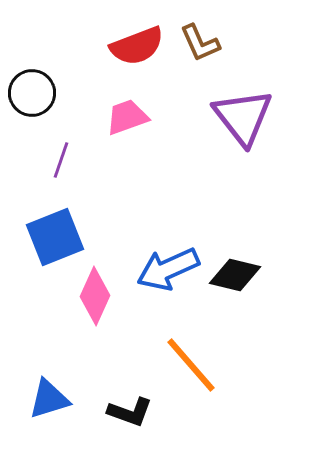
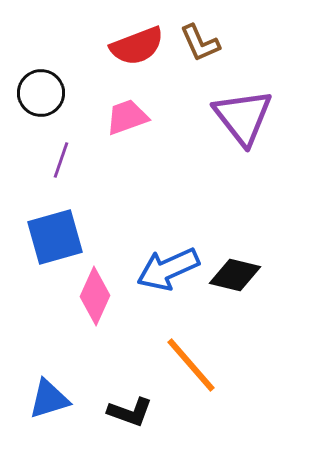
black circle: moved 9 px right
blue square: rotated 6 degrees clockwise
